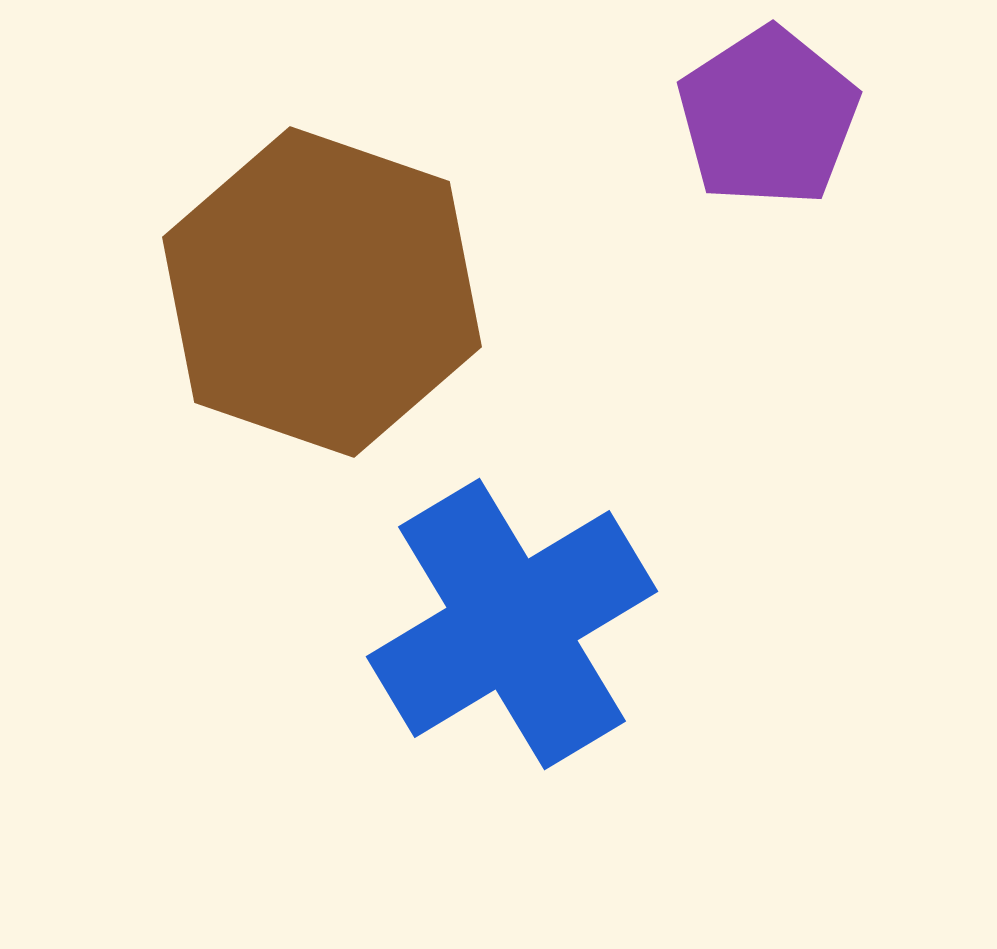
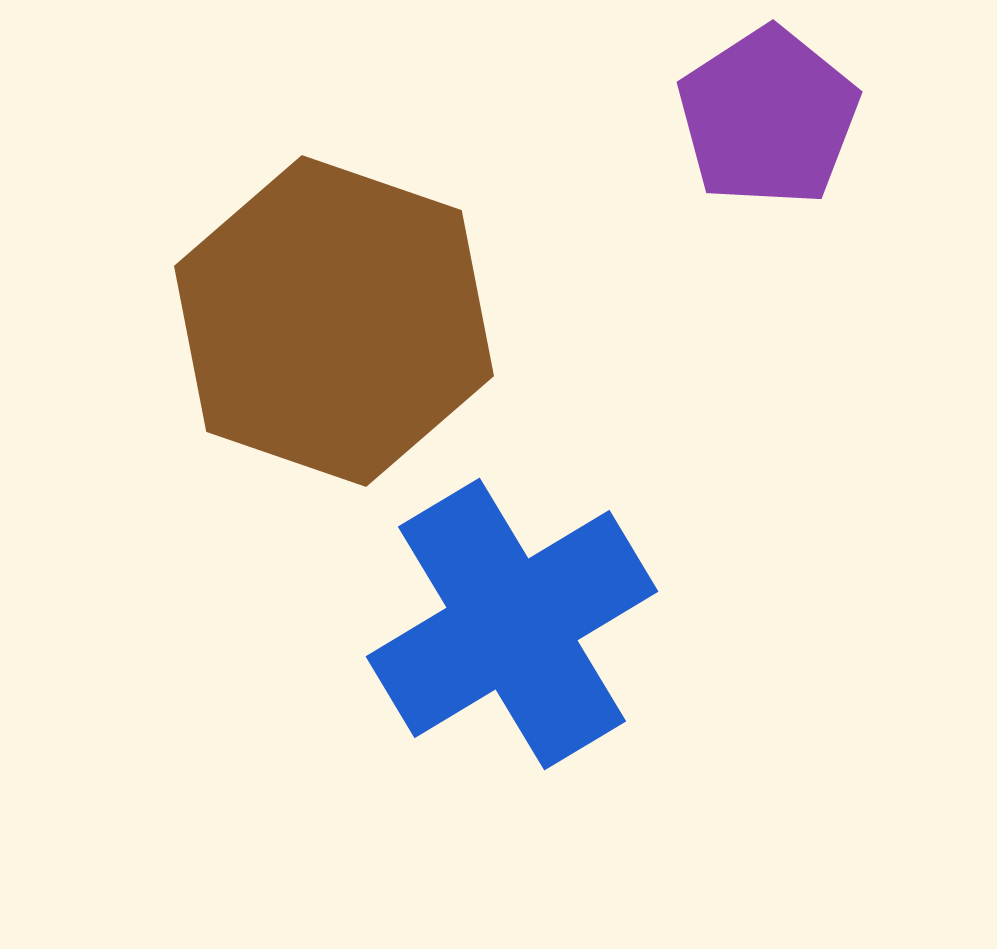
brown hexagon: moved 12 px right, 29 px down
